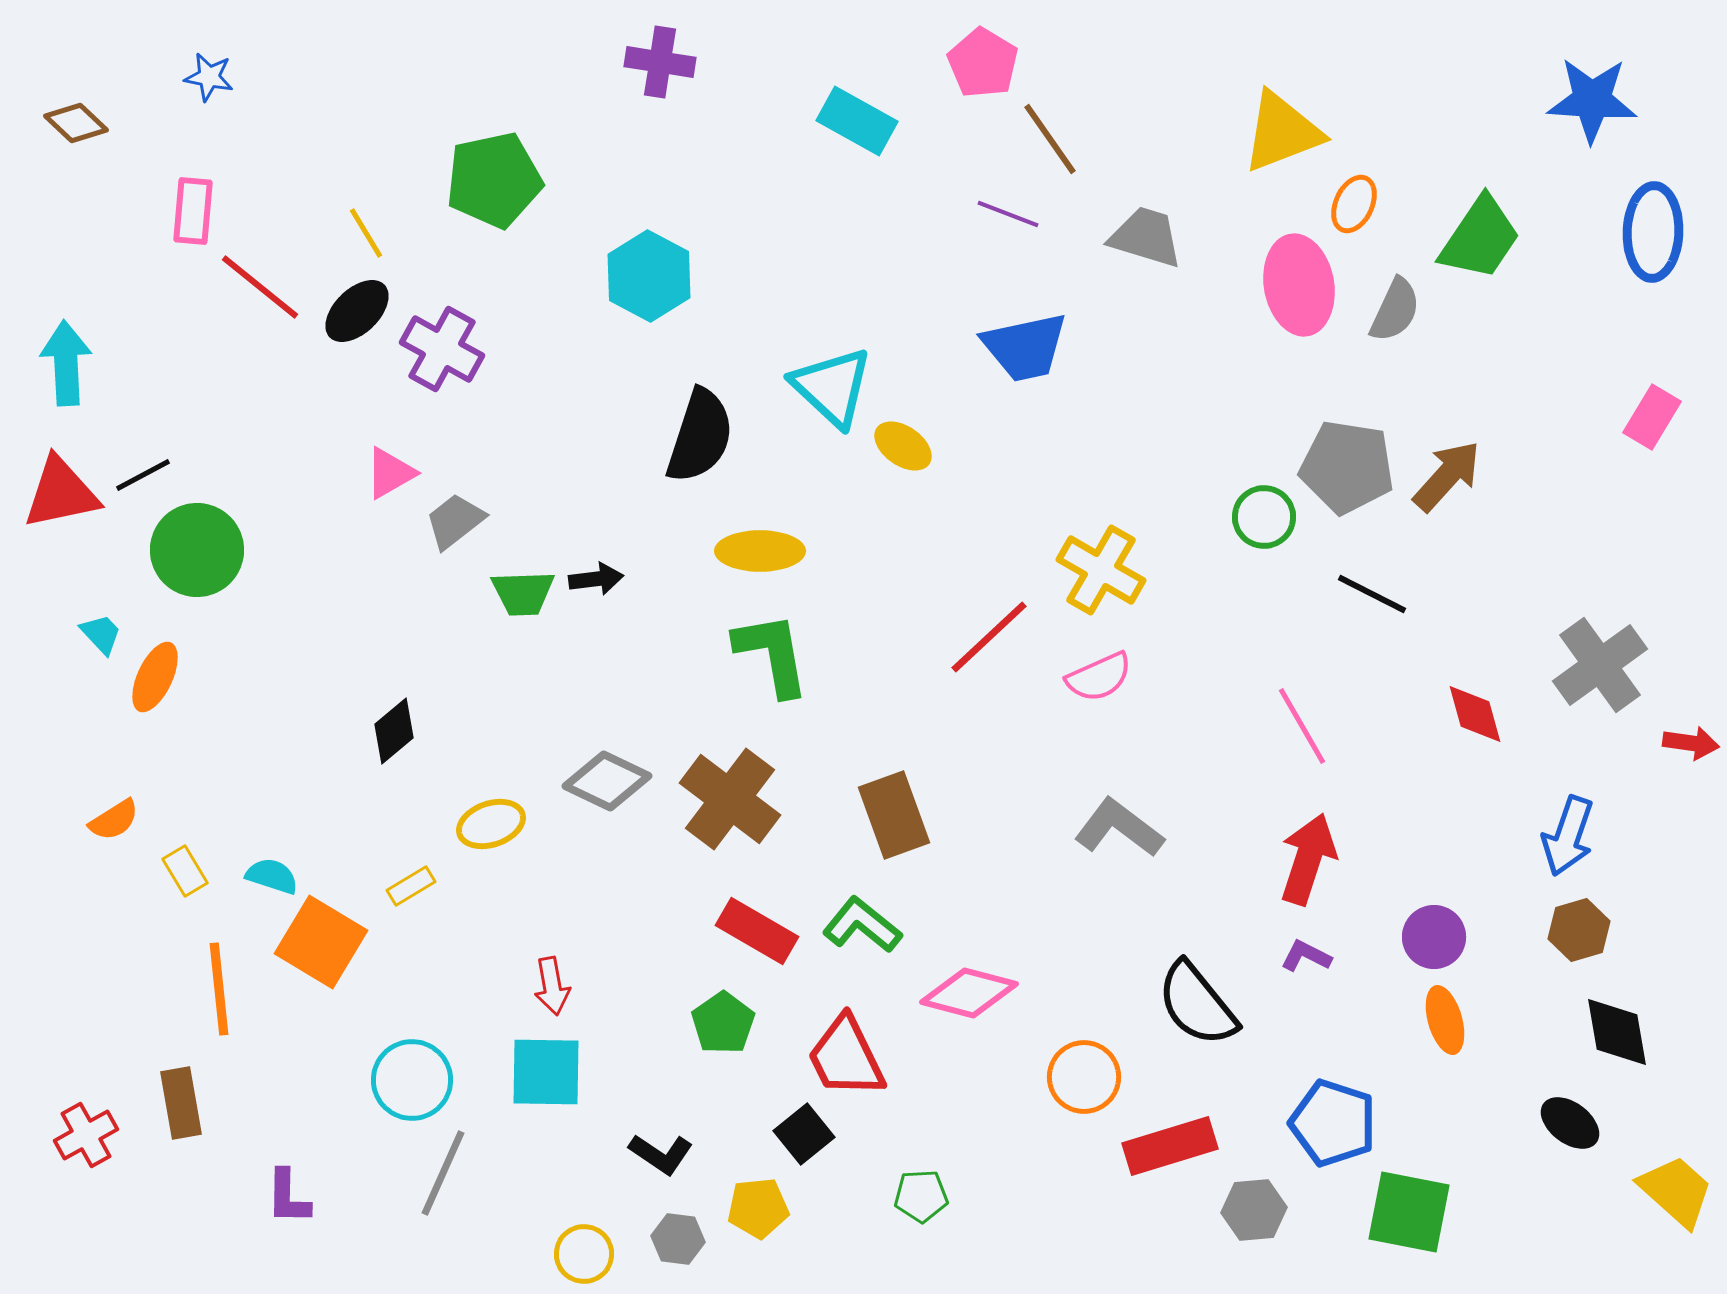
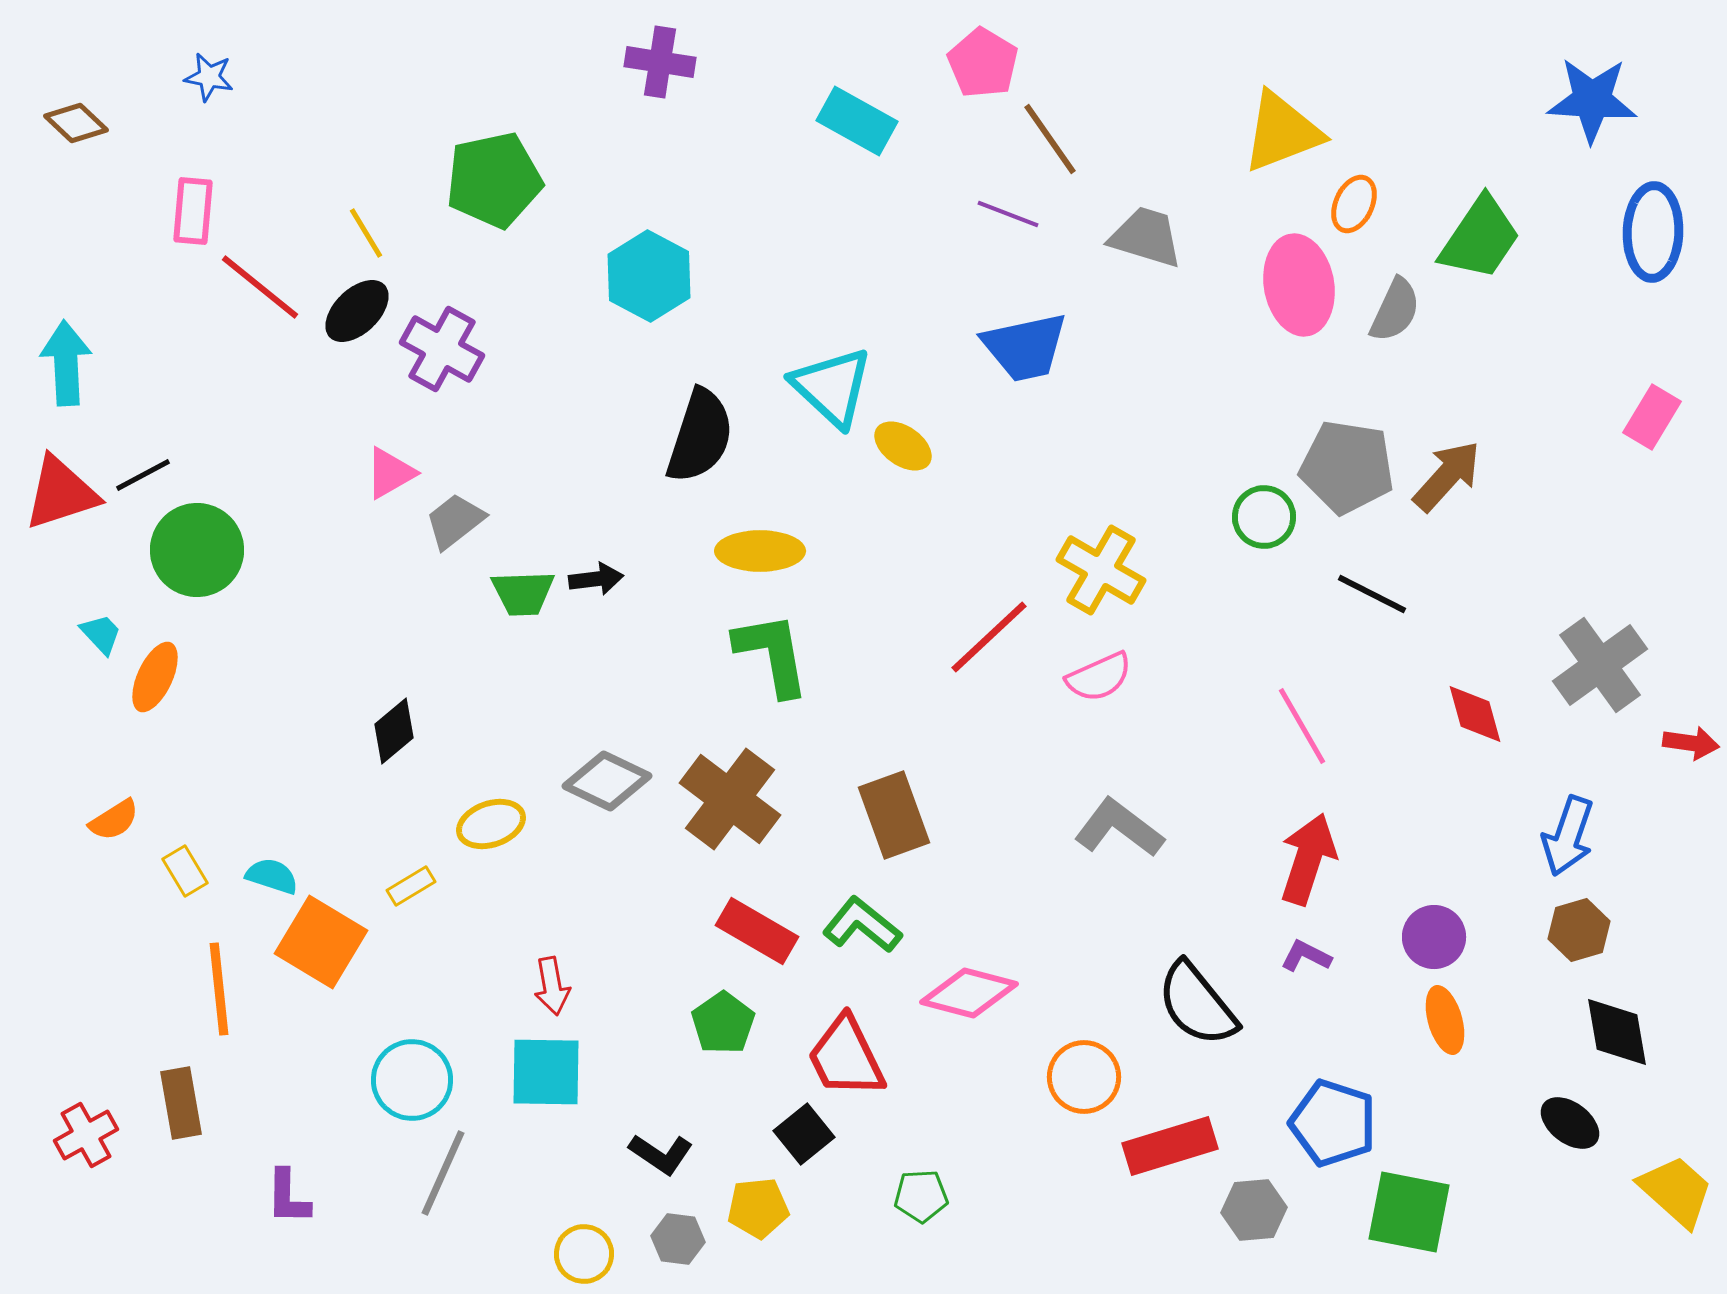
red triangle at (61, 493): rotated 6 degrees counterclockwise
